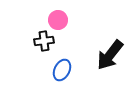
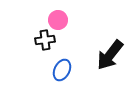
black cross: moved 1 px right, 1 px up
